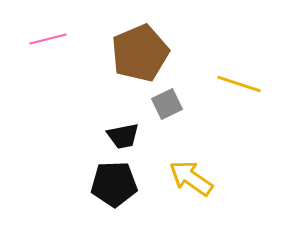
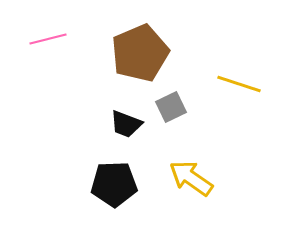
gray square: moved 4 px right, 3 px down
black trapezoid: moved 3 px right, 12 px up; rotated 32 degrees clockwise
